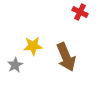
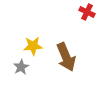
red cross: moved 7 px right
gray star: moved 6 px right, 2 px down
